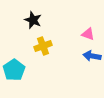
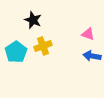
cyan pentagon: moved 2 px right, 18 px up
